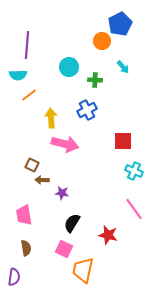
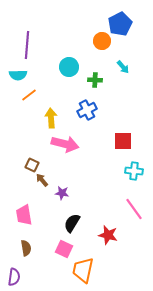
cyan cross: rotated 18 degrees counterclockwise
brown arrow: rotated 48 degrees clockwise
